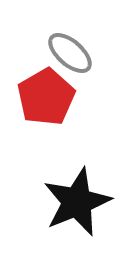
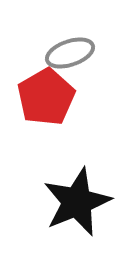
gray ellipse: rotated 60 degrees counterclockwise
